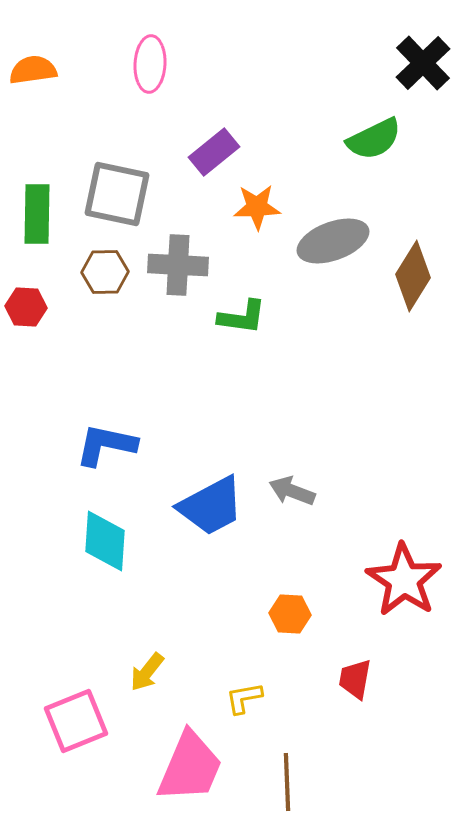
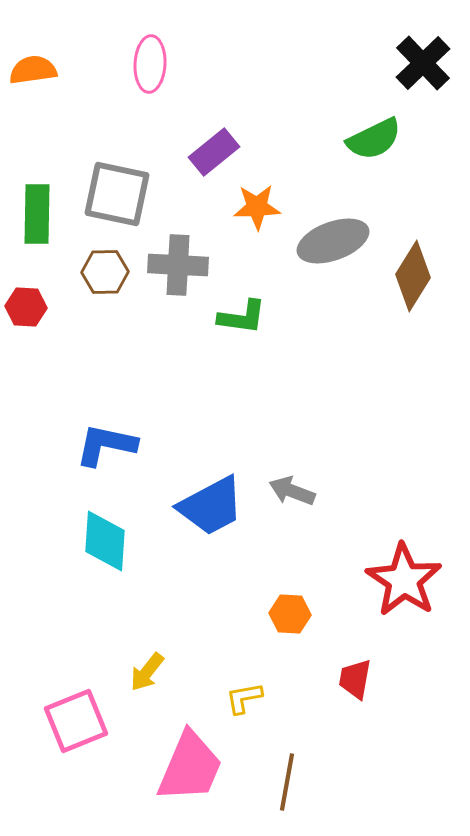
brown line: rotated 12 degrees clockwise
